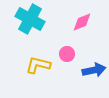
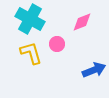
pink circle: moved 10 px left, 10 px up
yellow L-shape: moved 7 px left, 12 px up; rotated 60 degrees clockwise
blue arrow: rotated 10 degrees counterclockwise
